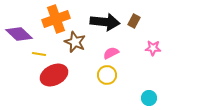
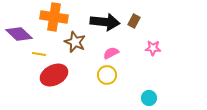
orange cross: moved 2 px left, 2 px up; rotated 28 degrees clockwise
